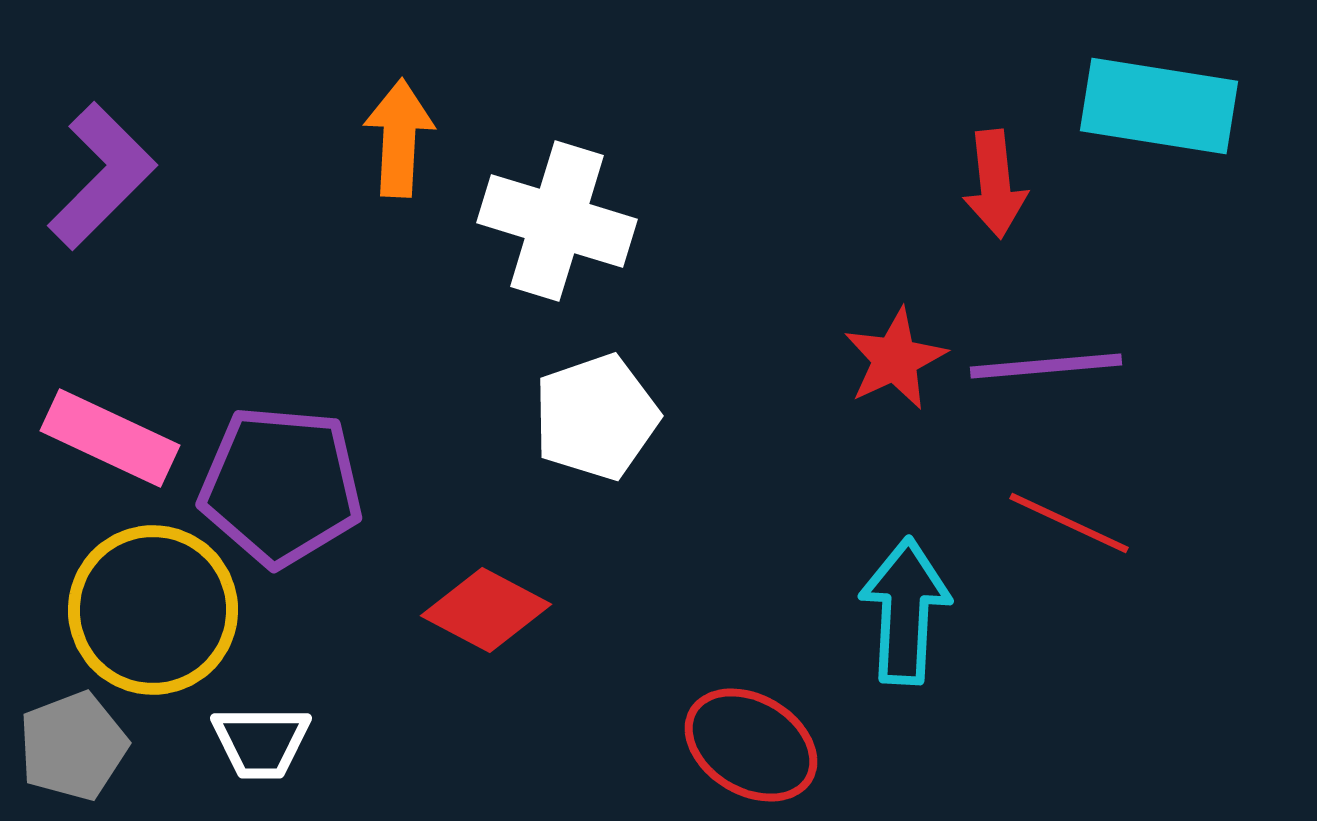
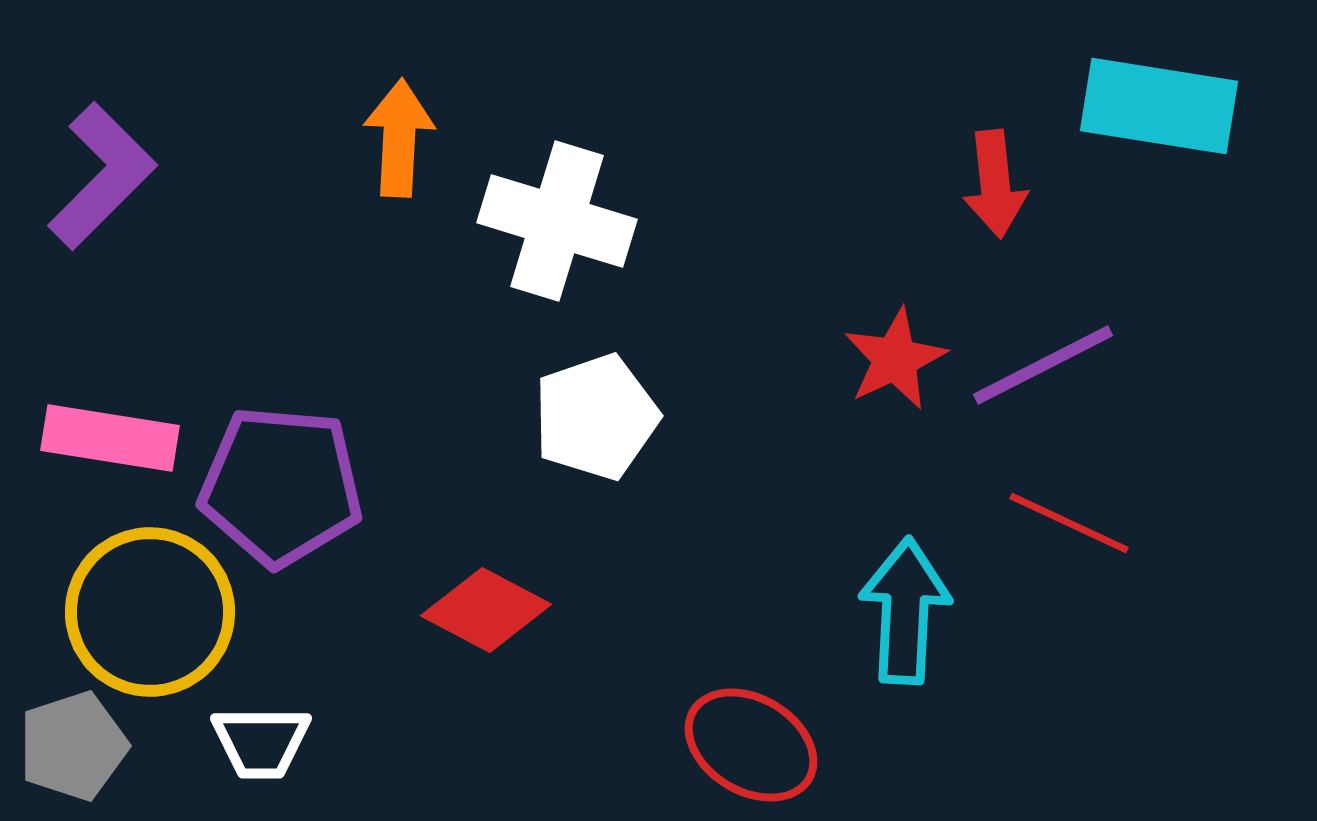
purple line: moved 3 px left, 1 px up; rotated 22 degrees counterclockwise
pink rectangle: rotated 16 degrees counterclockwise
yellow circle: moved 3 px left, 2 px down
gray pentagon: rotated 3 degrees clockwise
